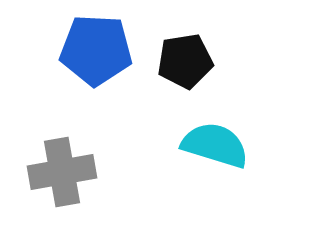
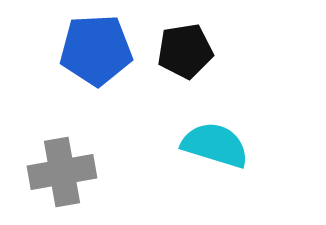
blue pentagon: rotated 6 degrees counterclockwise
black pentagon: moved 10 px up
